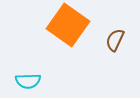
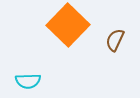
orange square: rotated 9 degrees clockwise
